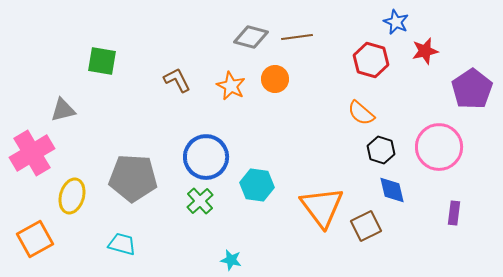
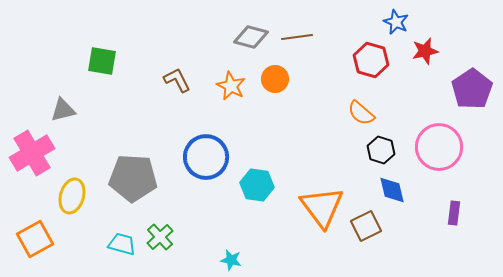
green cross: moved 40 px left, 36 px down
